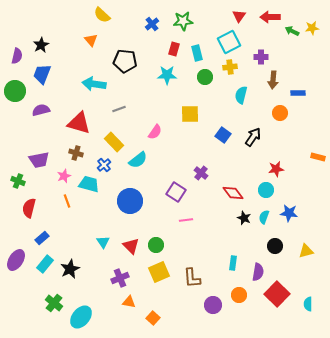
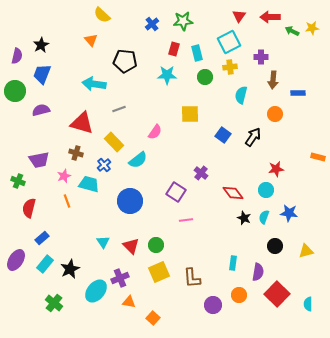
orange circle at (280, 113): moved 5 px left, 1 px down
red triangle at (79, 123): moved 3 px right
cyan ellipse at (81, 317): moved 15 px right, 26 px up
